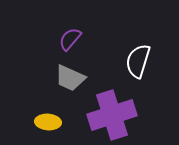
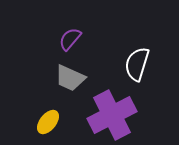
white semicircle: moved 1 px left, 3 px down
purple cross: rotated 9 degrees counterclockwise
yellow ellipse: rotated 55 degrees counterclockwise
